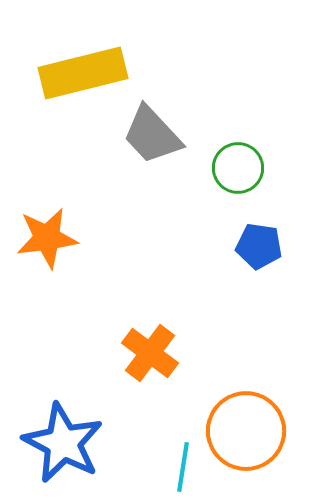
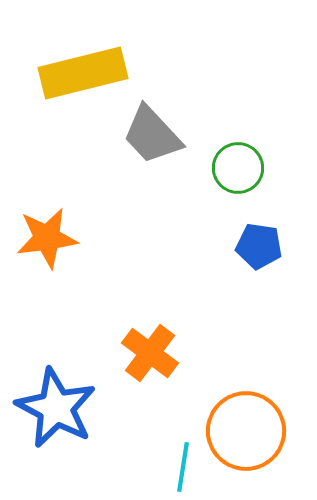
blue star: moved 7 px left, 35 px up
